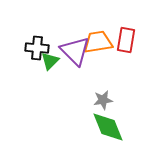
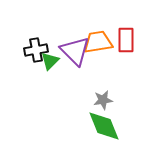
red rectangle: rotated 10 degrees counterclockwise
black cross: moved 1 px left, 2 px down; rotated 15 degrees counterclockwise
green diamond: moved 4 px left, 1 px up
